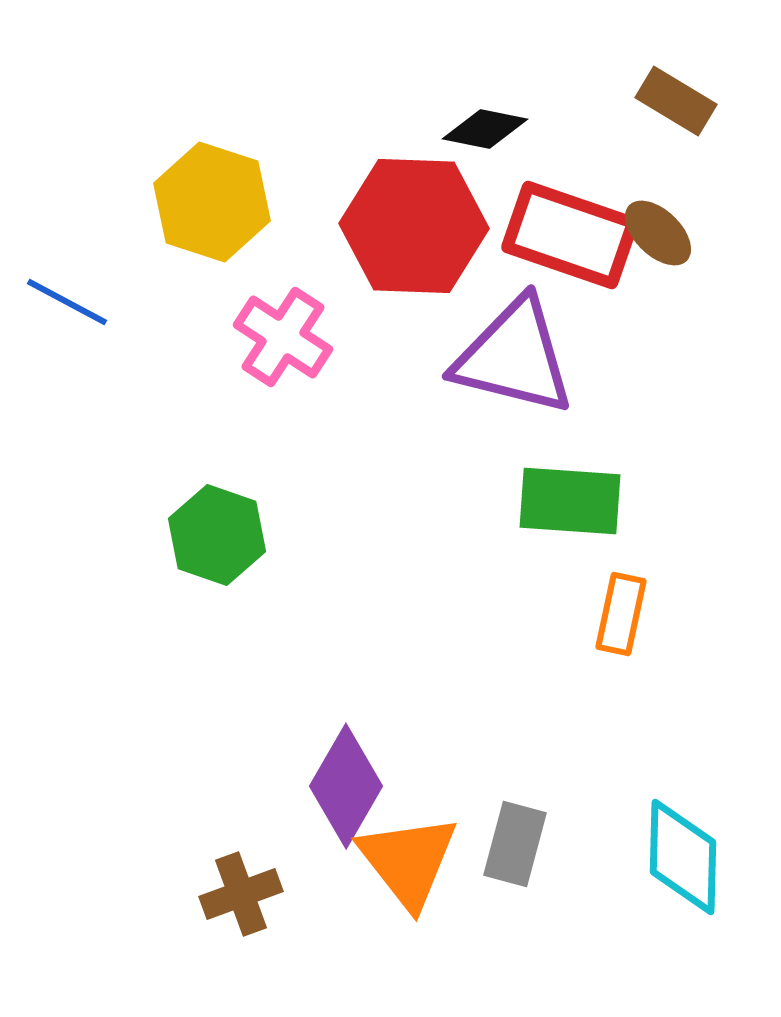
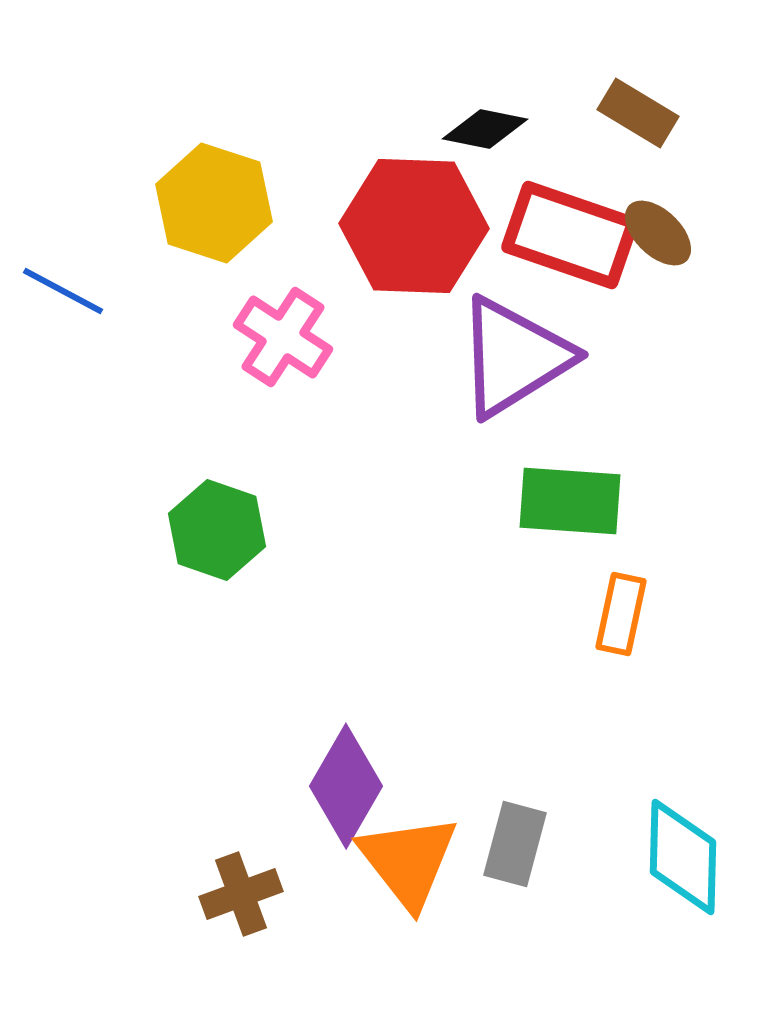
brown rectangle: moved 38 px left, 12 px down
yellow hexagon: moved 2 px right, 1 px down
blue line: moved 4 px left, 11 px up
purple triangle: rotated 46 degrees counterclockwise
green hexagon: moved 5 px up
